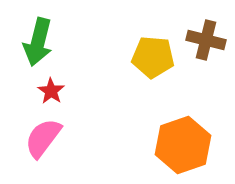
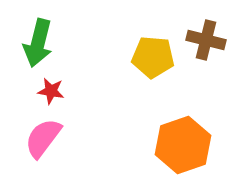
green arrow: moved 1 px down
red star: rotated 24 degrees counterclockwise
